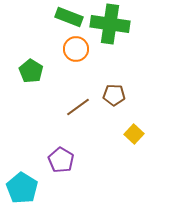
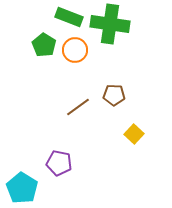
orange circle: moved 1 px left, 1 px down
green pentagon: moved 13 px right, 26 px up
purple pentagon: moved 2 px left, 3 px down; rotated 20 degrees counterclockwise
